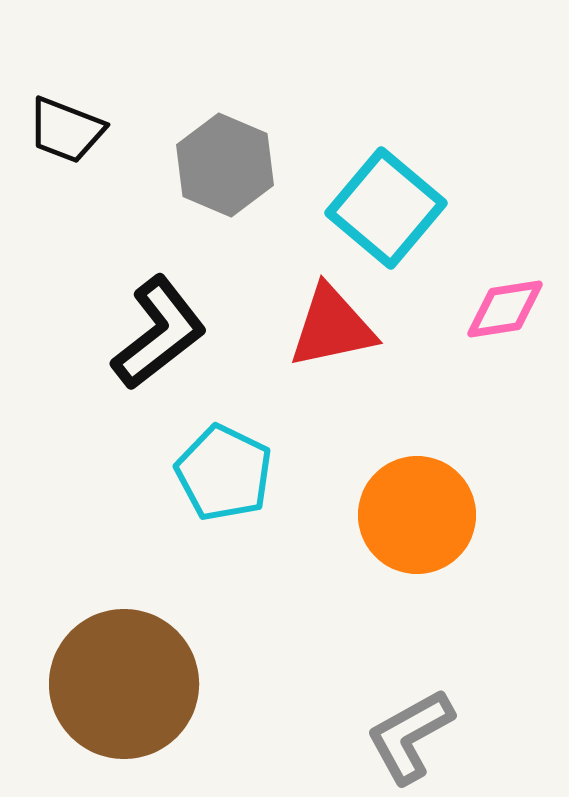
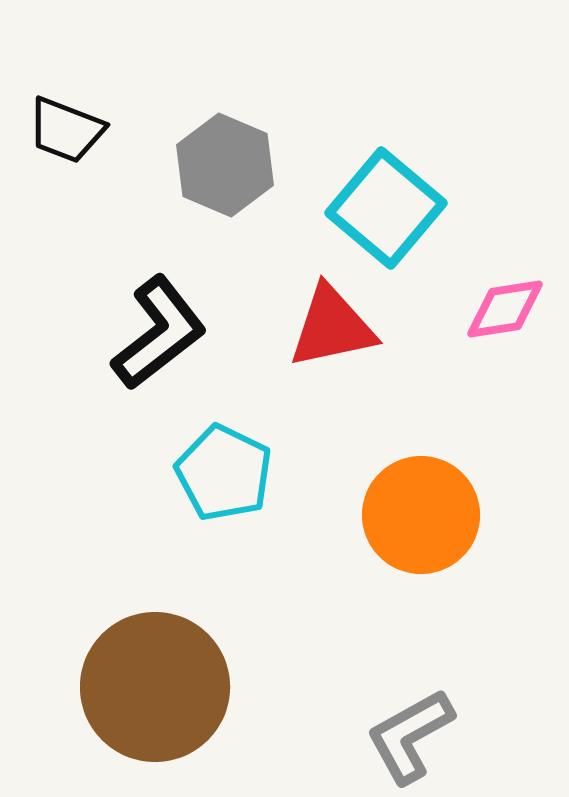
orange circle: moved 4 px right
brown circle: moved 31 px right, 3 px down
